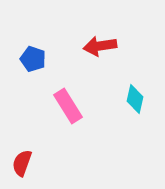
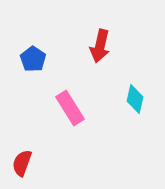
red arrow: rotated 68 degrees counterclockwise
blue pentagon: rotated 15 degrees clockwise
pink rectangle: moved 2 px right, 2 px down
